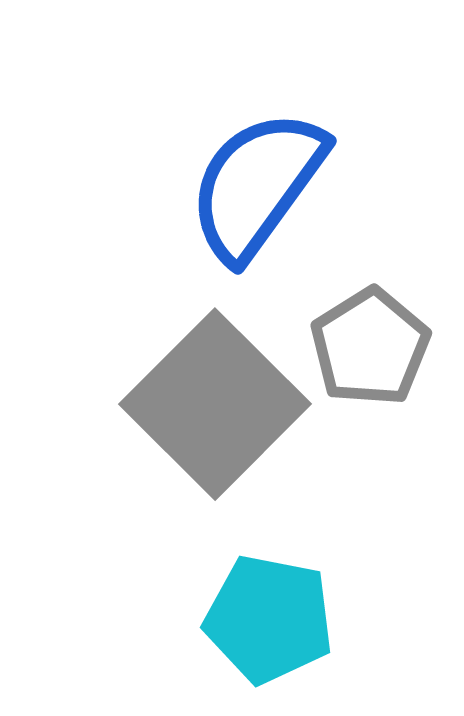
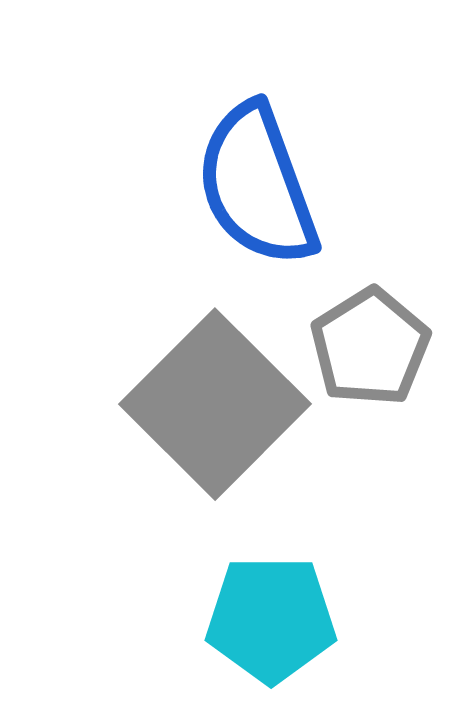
blue semicircle: rotated 56 degrees counterclockwise
cyan pentagon: moved 2 px right; rotated 11 degrees counterclockwise
